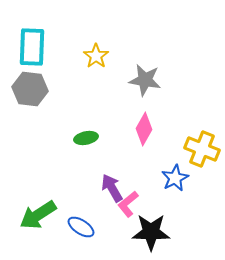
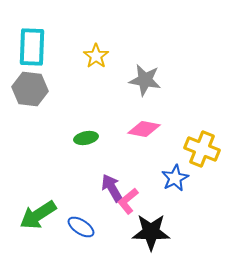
pink diamond: rotated 72 degrees clockwise
pink L-shape: moved 3 px up
